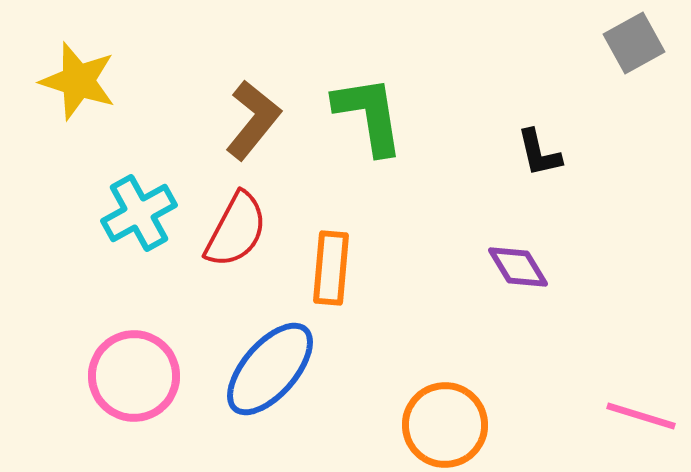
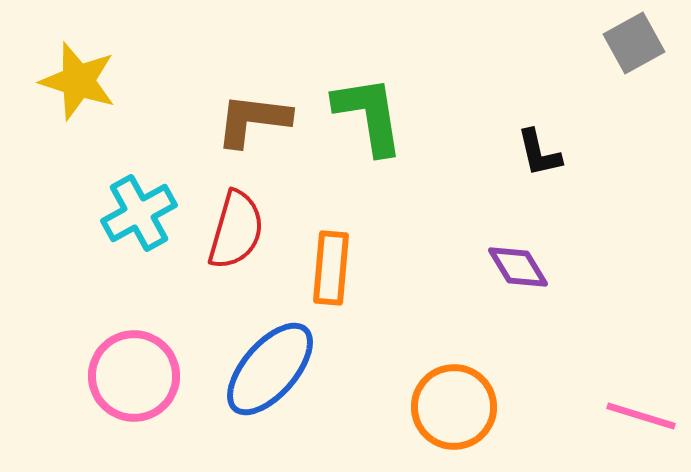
brown L-shape: rotated 122 degrees counterclockwise
red semicircle: rotated 12 degrees counterclockwise
orange circle: moved 9 px right, 18 px up
